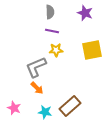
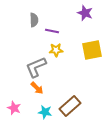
gray semicircle: moved 16 px left, 8 px down
